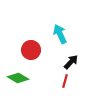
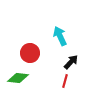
cyan arrow: moved 2 px down
red circle: moved 1 px left, 3 px down
green diamond: rotated 25 degrees counterclockwise
